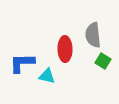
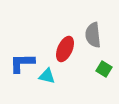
red ellipse: rotated 25 degrees clockwise
green square: moved 1 px right, 8 px down
